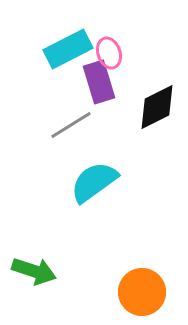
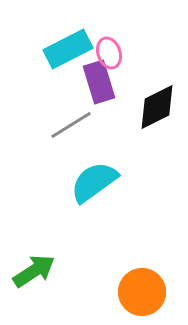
green arrow: rotated 51 degrees counterclockwise
